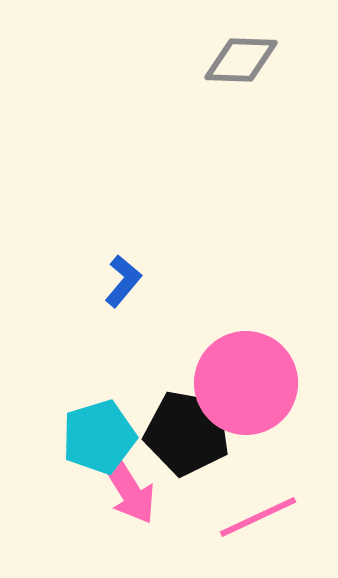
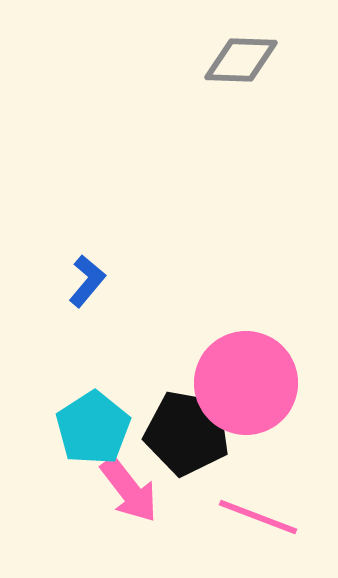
blue L-shape: moved 36 px left
cyan pentagon: moved 6 px left, 9 px up; rotated 16 degrees counterclockwise
pink arrow: rotated 6 degrees counterclockwise
pink line: rotated 46 degrees clockwise
